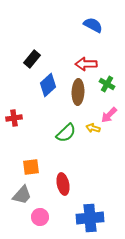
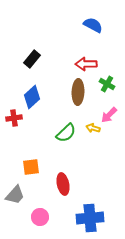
blue diamond: moved 16 px left, 12 px down
gray trapezoid: moved 7 px left
